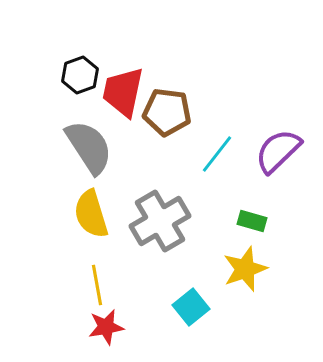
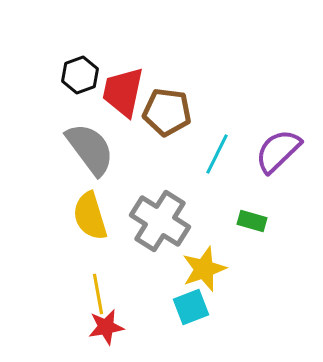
gray semicircle: moved 1 px right, 2 px down; rotated 4 degrees counterclockwise
cyan line: rotated 12 degrees counterclockwise
yellow semicircle: moved 1 px left, 2 px down
gray cross: rotated 28 degrees counterclockwise
yellow star: moved 41 px left
yellow line: moved 1 px right, 9 px down
cyan square: rotated 18 degrees clockwise
